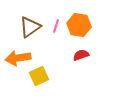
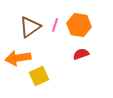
pink line: moved 1 px left, 1 px up
red semicircle: moved 1 px up
